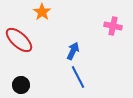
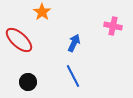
blue arrow: moved 1 px right, 8 px up
blue line: moved 5 px left, 1 px up
black circle: moved 7 px right, 3 px up
